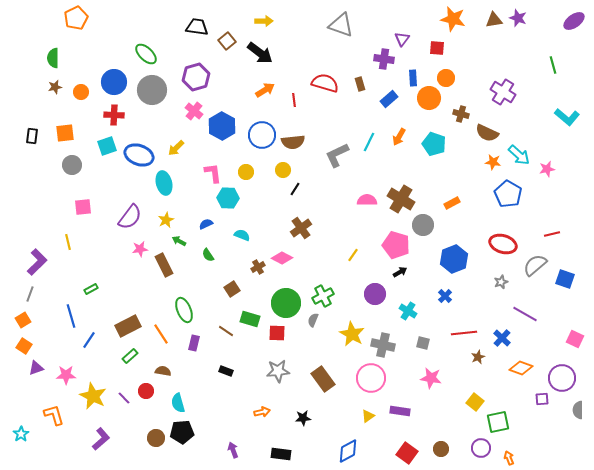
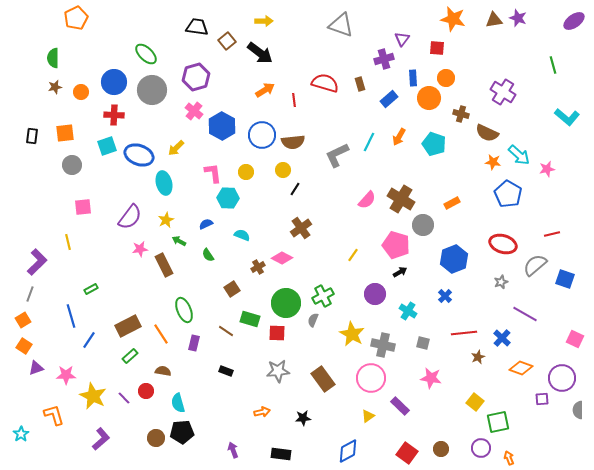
purple cross at (384, 59): rotated 24 degrees counterclockwise
pink semicircle at (367, 200): rotated 132 degrees clockwise
purple rectangle at (400, 411): moved 5 px up; rotated 36 degrees clockwise
